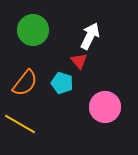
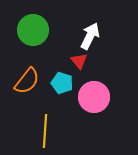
orange semicircle: moved 2 px right, 2 px up
pink circle: moved 11 px left, 10 px up
yellow line: moved 25 px right, 7 px down; rotated 64 degrees clockwise
